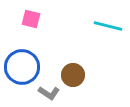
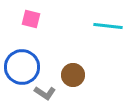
cyan line: rotated 8 degrees counterclockwise
gray L-shape: moved 4 px left
